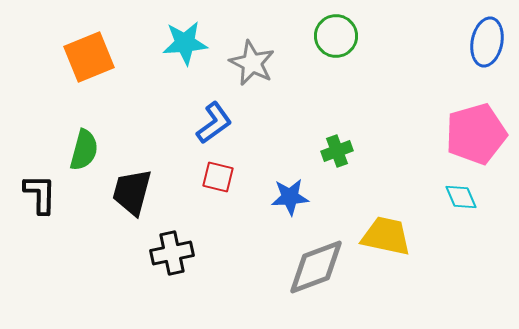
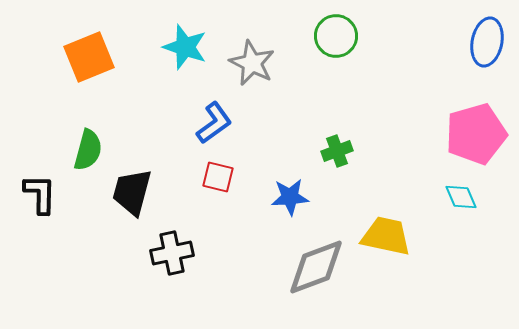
cyan star: moved 4 px down; rotated 24 degrees clockwise
green semicircle: moved 4 px right
